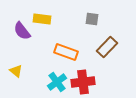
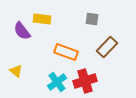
red cross: moved 2 px right, 1 px up; rotated 10 degrees counterclockwise
